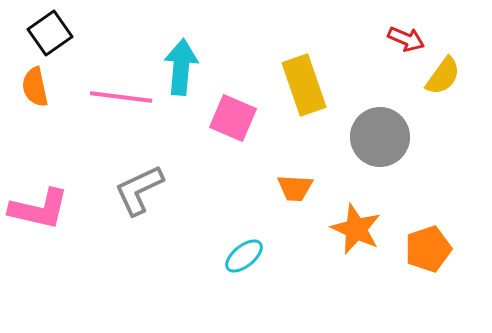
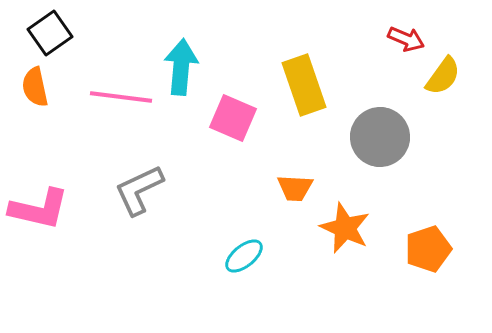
orange star: moved 11 px left, 1 px up
